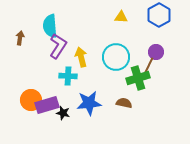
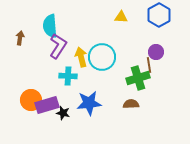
cyan circle: moved 14 px left
brown line: rotated 35 degrees counterclockwise
brown semicircle: moved 7 px right, 1 px down; rotated 14 degrees counterclockwise
